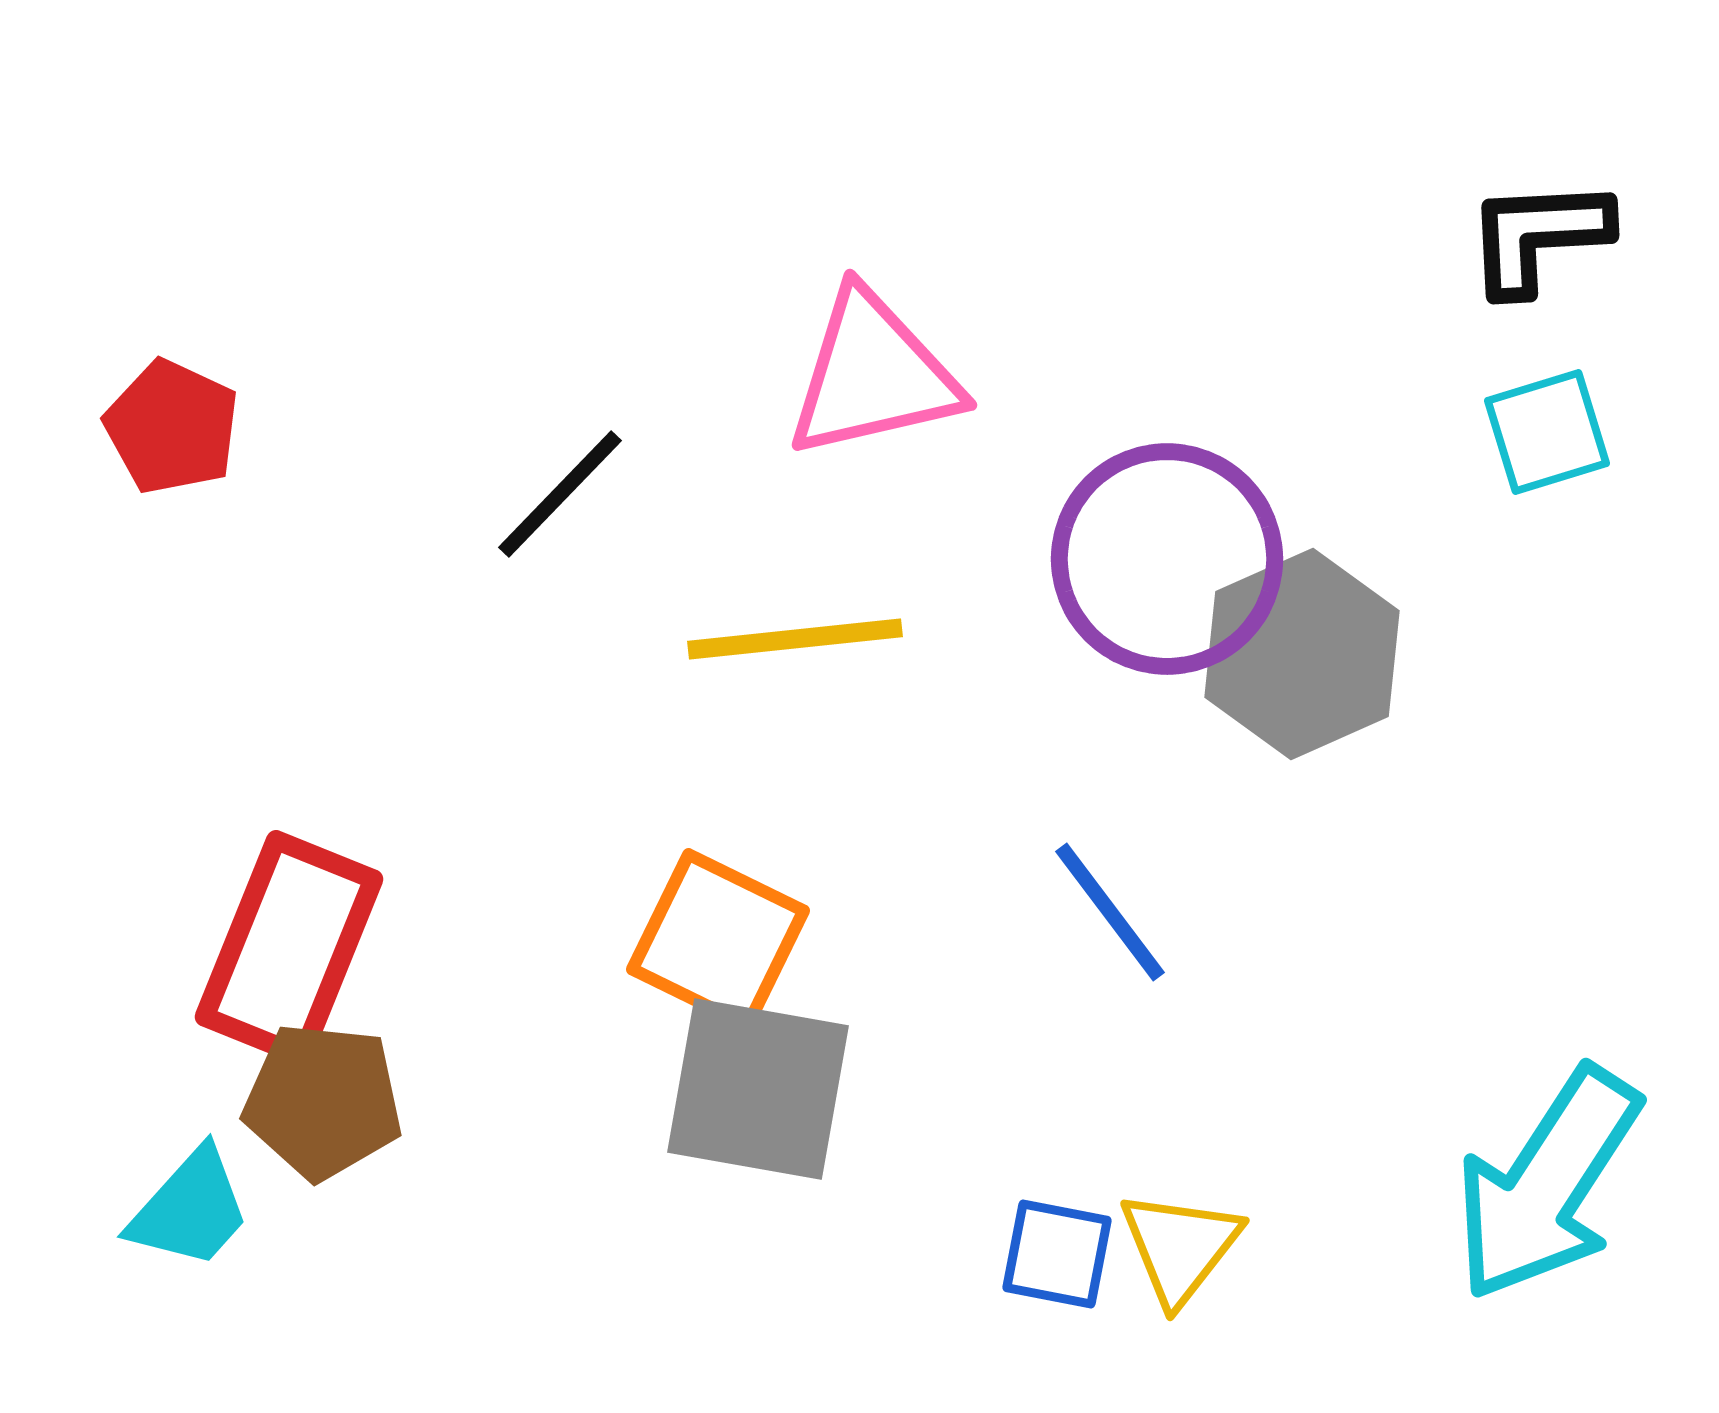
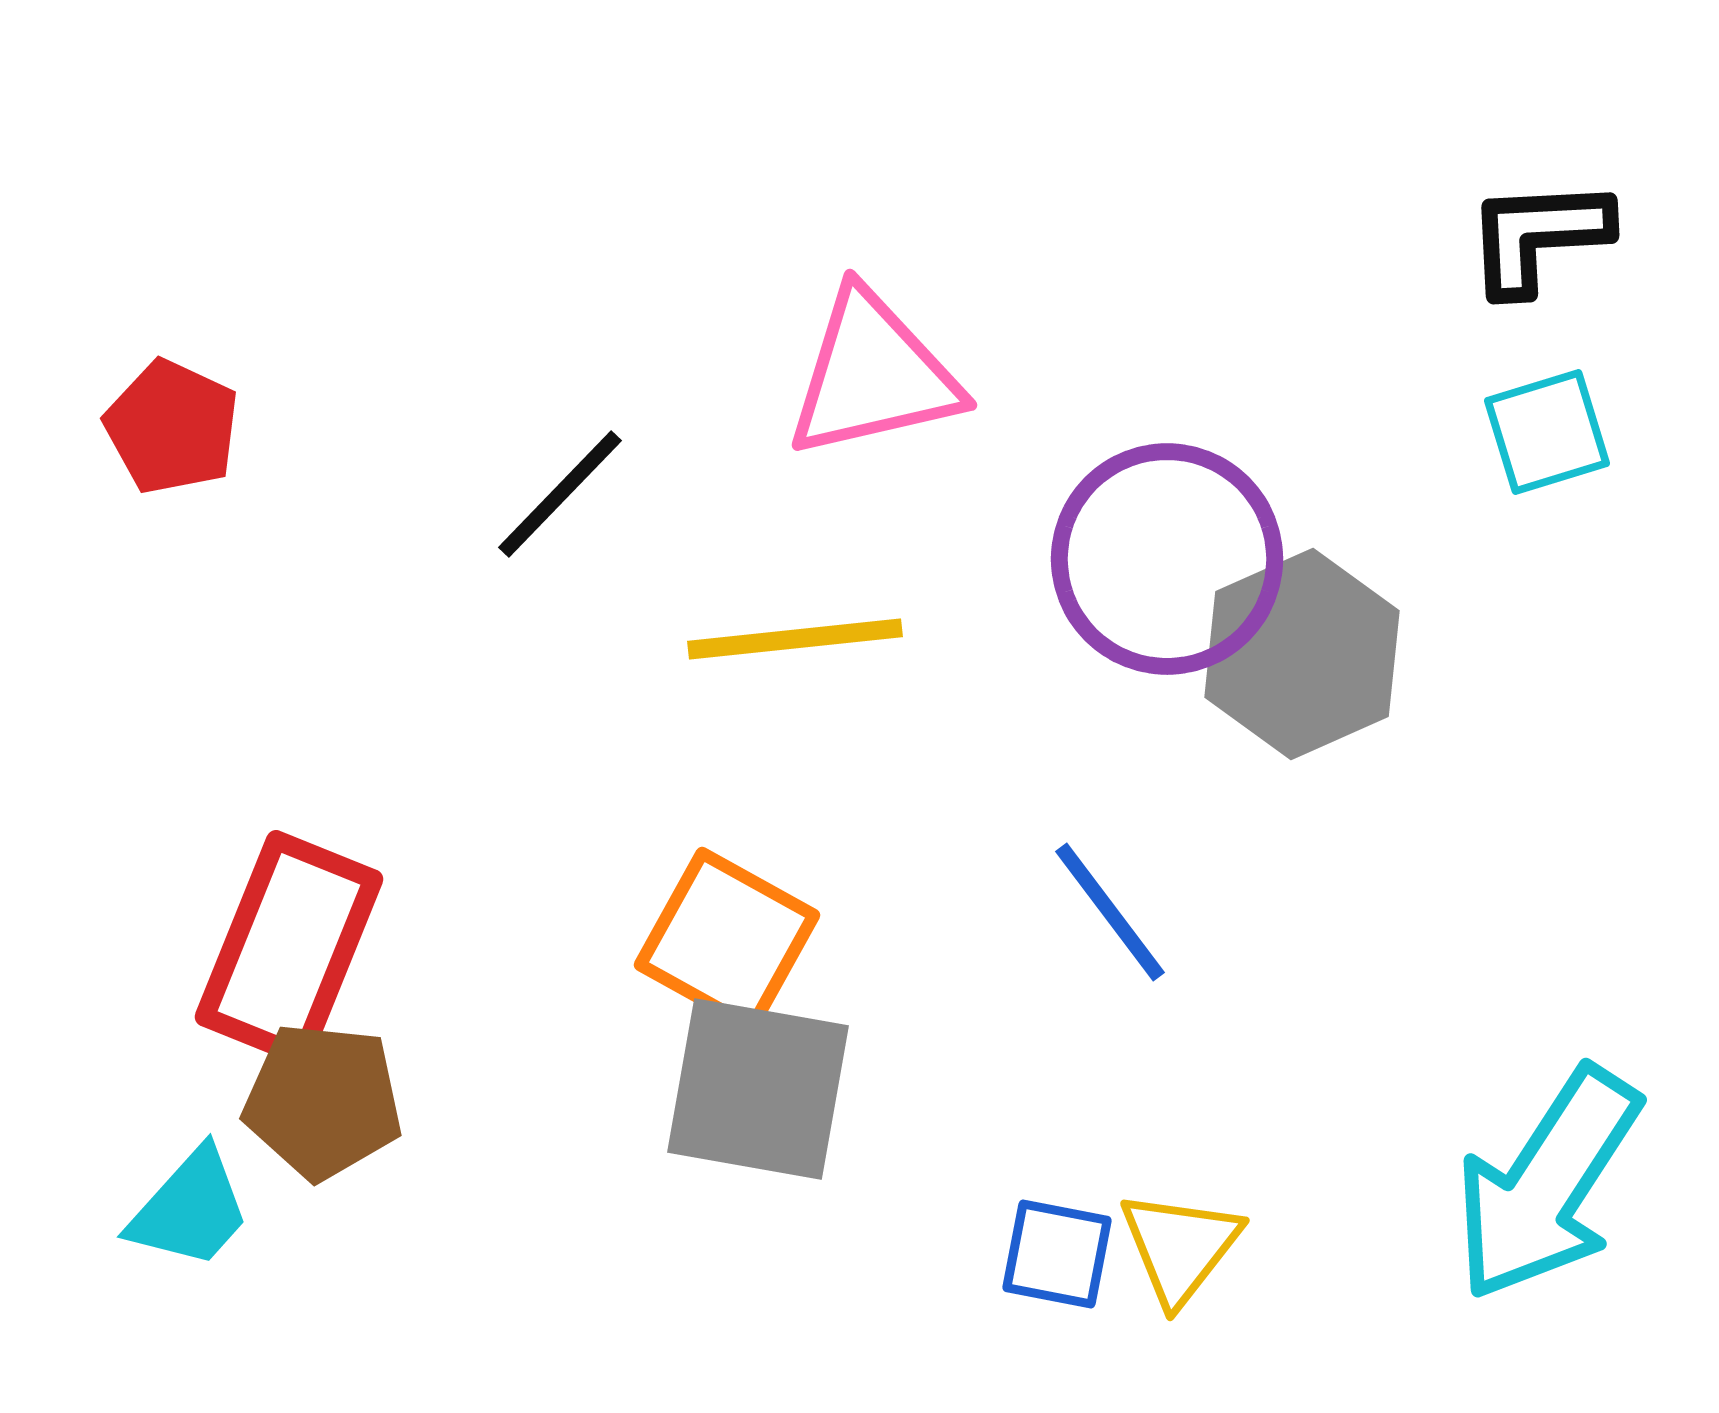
orange square: moved 9 px right; rotated 3 degrees clockwise
